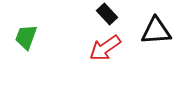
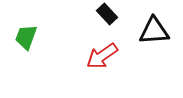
black triangle: moved 2 px left
red arrow: moved 3 px left, 8 px down
